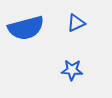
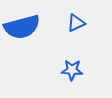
blue semicircle: moved 4 px left, 1 px up
